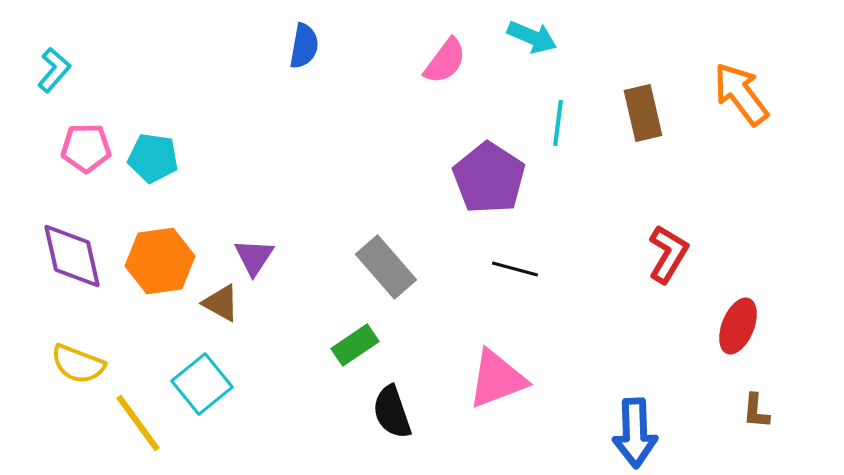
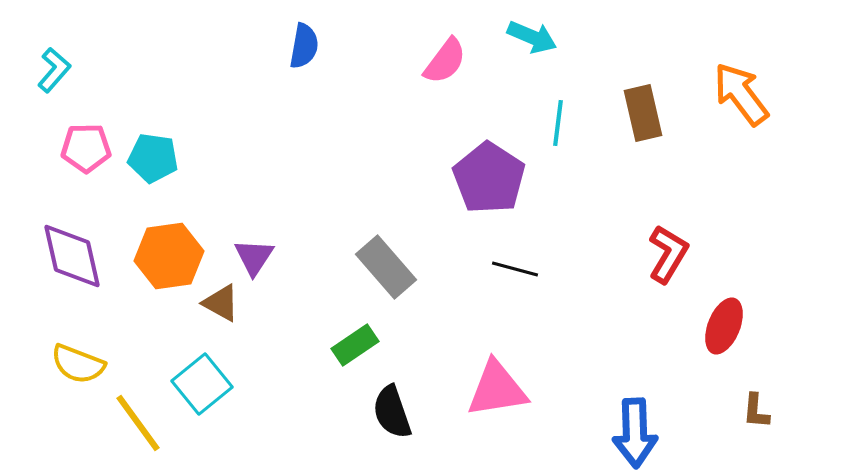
orange hexagon: moved 9 px right, 5 px up
red ellipse: moved 14 px left
pink triangle: moved 10 px down; rotated 12 degrees clockwise
